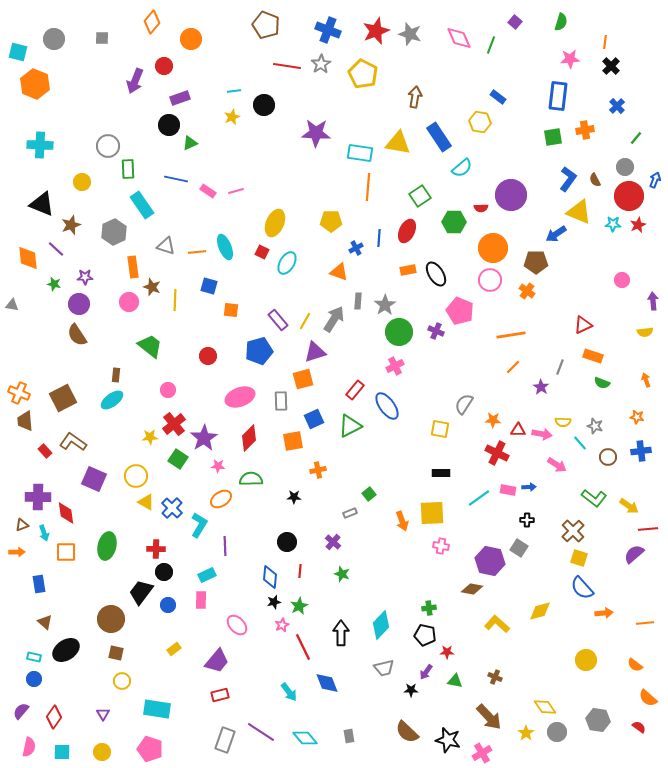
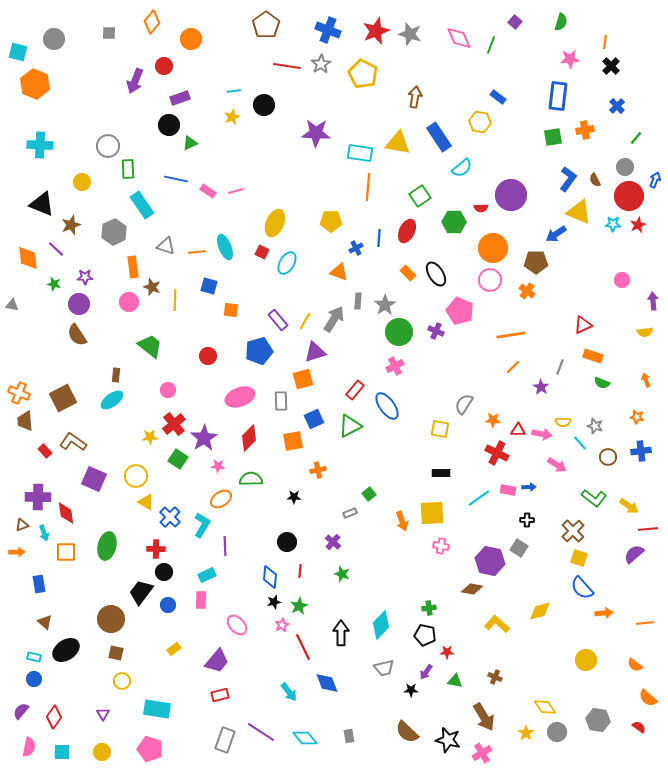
brown pentagon at (266, 25): rotated 16 degrees clockwise
gray square at (102, 38): moved 7 px right, 5 px up
orange rectangle at (408, 270): moved 3 px down; rotated 56 degrees clockwise
blue cross at (172, 508): moved 2 px left, 9 px down
cyan L-shape at (199, 525): moved 3 px right
brown arrow at (489, 717): moved 5 px left; rotated 12 degrees clockwise
